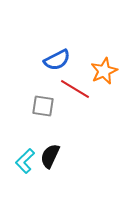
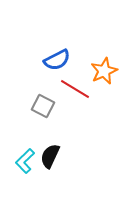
gray square: rotated 20 degrees clockwise
